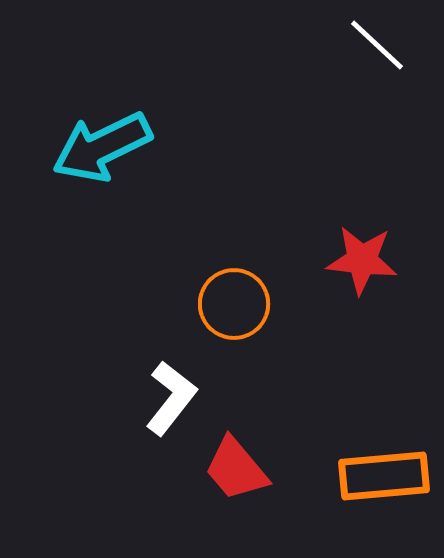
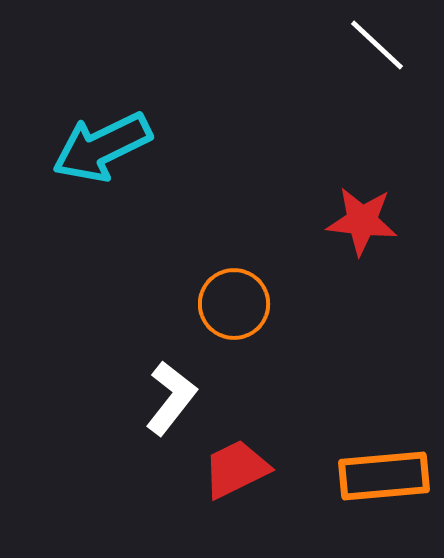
red star: moved 39 px up
red trapezoid: rotated 104 degrees clockwise
